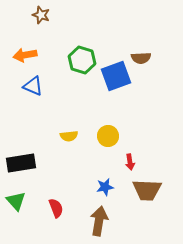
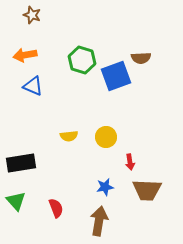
brown star: moved 9 px left
yellow circle: moved 2 px left, 1 px down
